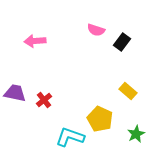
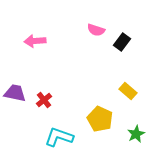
cyan L-shape: moved 11 px left
